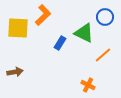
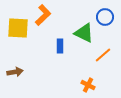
blue rectangle: moved 3 px down; rotated 32 degrees counterclockwise
